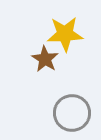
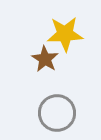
gray circle: moved 15 px left
